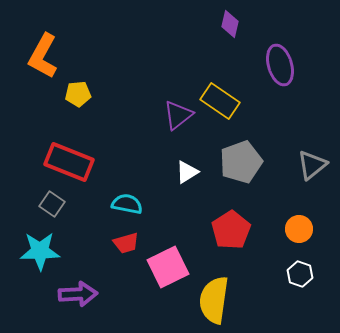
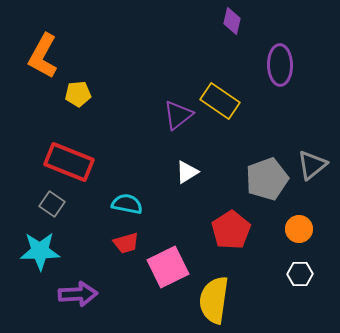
purple diamond: moved 2 px right, 3 px up
purple ellipse: rotated 15 degrees clockwise
gray pentagon: moved 26 px right, 17 px down
white hexagon: rotated 20 degrees counterclockwise
